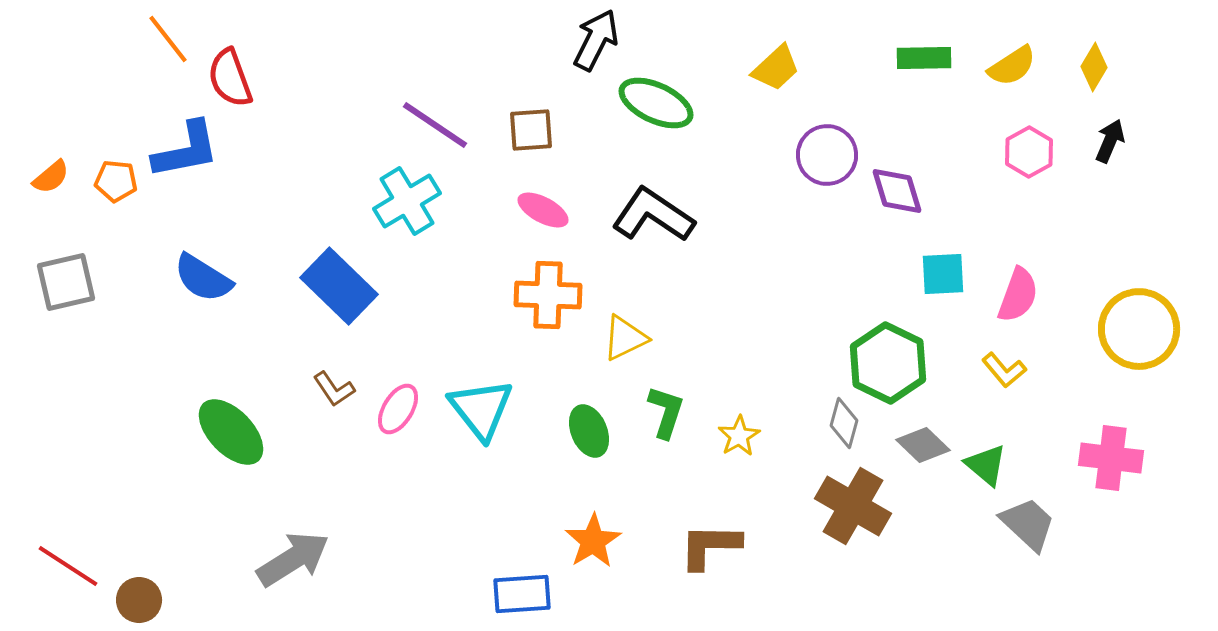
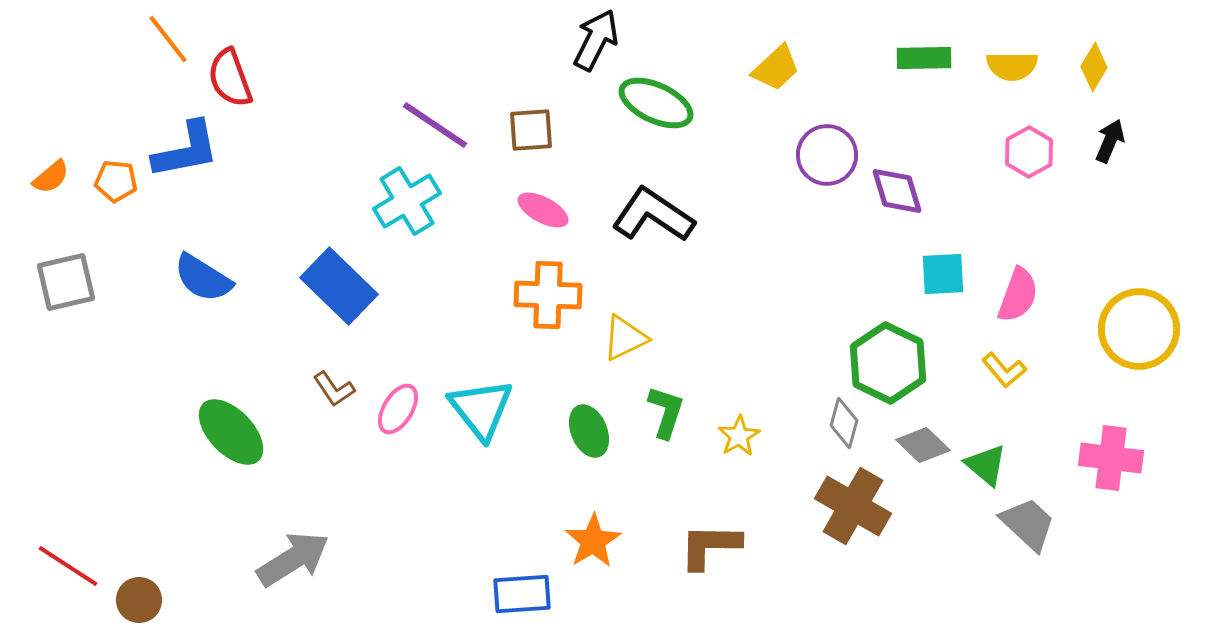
yellow semicircle at (1012, 66): rotated 33 degrees clockwise
